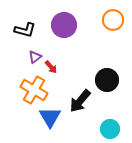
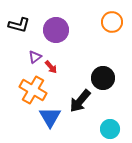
orange circle: moved 1 px left, 2 px down
purple circle: moved 8 px left, 5 px down
black L-shape: moved 6 px left, 5 px up
black circle: moved 4 px left, 2 px up
orange cross: moved 1 px left
